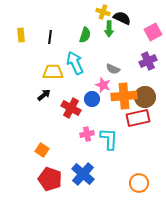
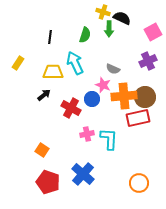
yellow rectangle: moved 3 px left, 28 px down; rotated 40 degrees clockwise
red pentagon: moved 2 px left, 3 px down
